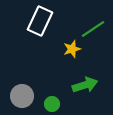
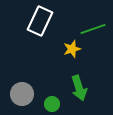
green line: rotated 15 degrees clockwise
green arrow: moved 6 px left, 3 px down; rotated 90 degrees clockwise
gray circle: moved 2 px up
